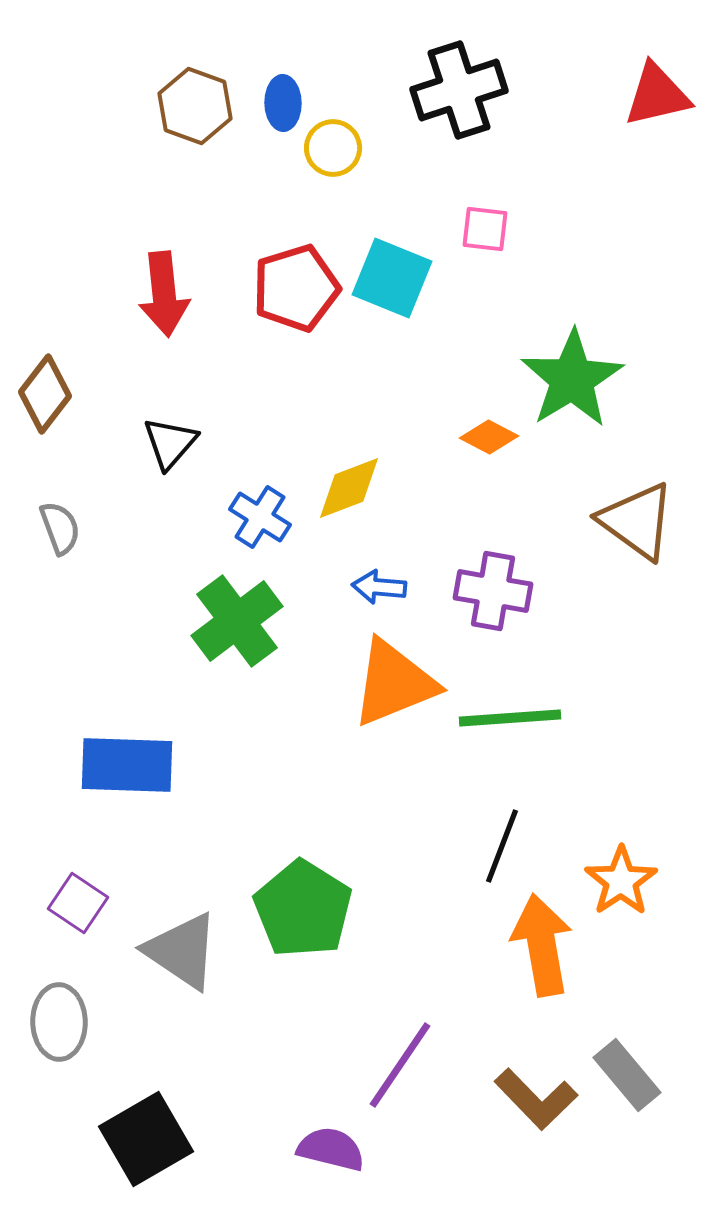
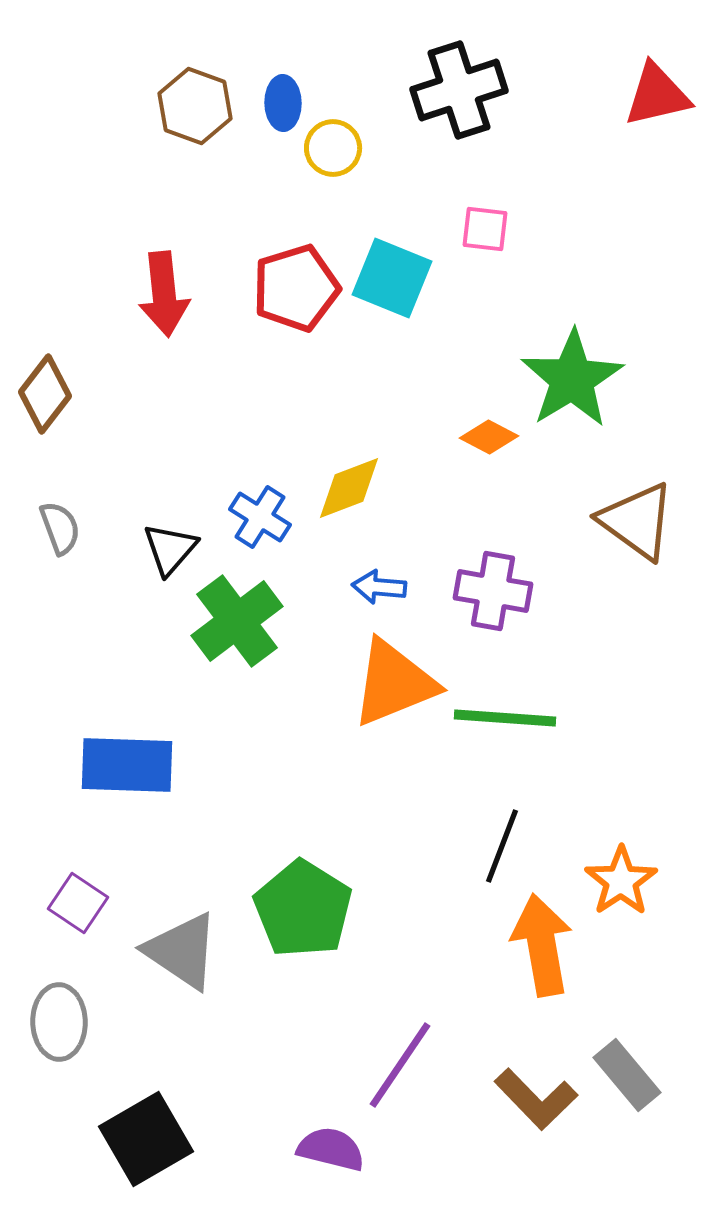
black triangle: moved 106 px down
green line: moved 5 px left; rotated 8 degrees clockwise
